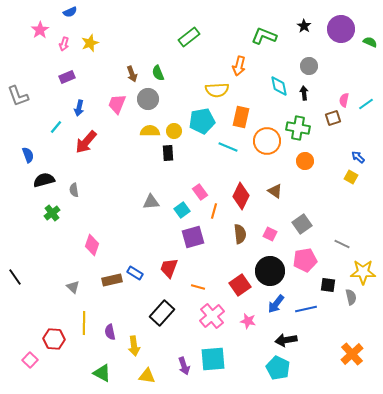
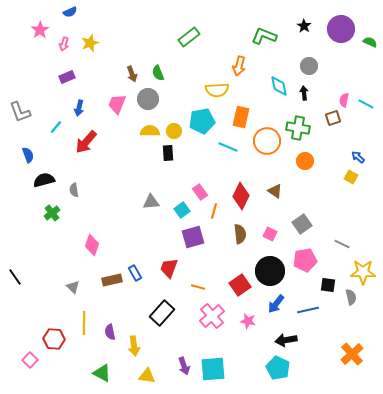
gray L-shape at (18, 96): moved 2 px right, 16 px down
cyan line at (366, 104): rotated 63 degrees clockwise
blue rectangle at (135, 273): rotated 28 degrees clockwise
blue line at (306, 309): moved 2 px right, 1 px down
cyan square at (213, 359): moved 10 px down
